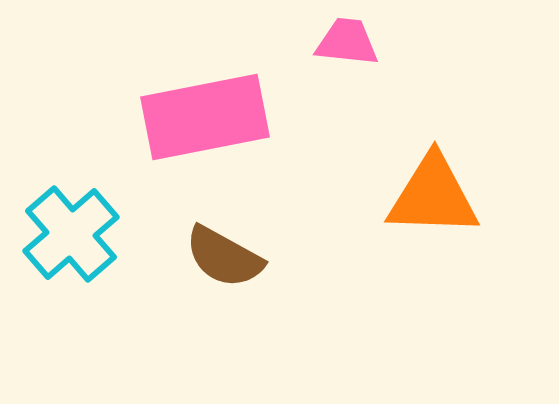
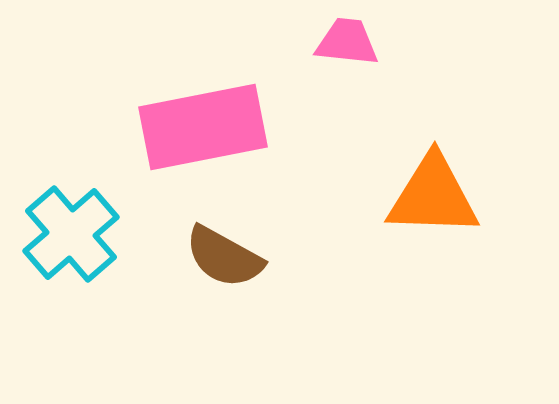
pink rectangle: moved 2 px left, 10 px down
